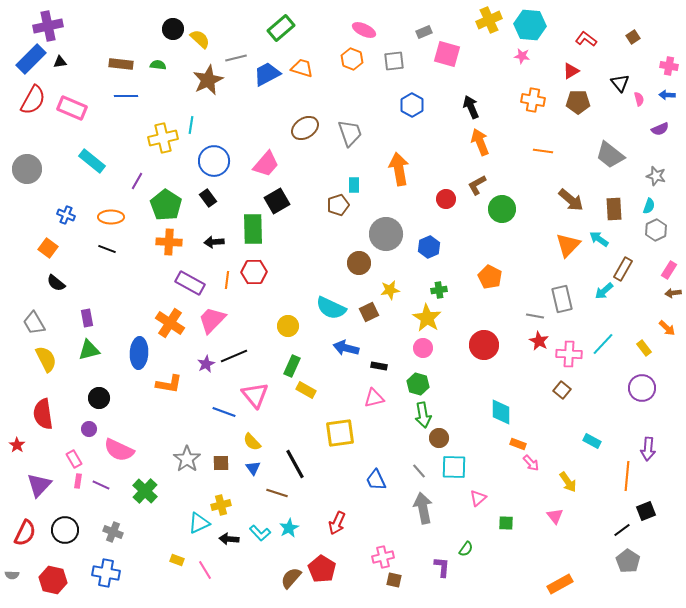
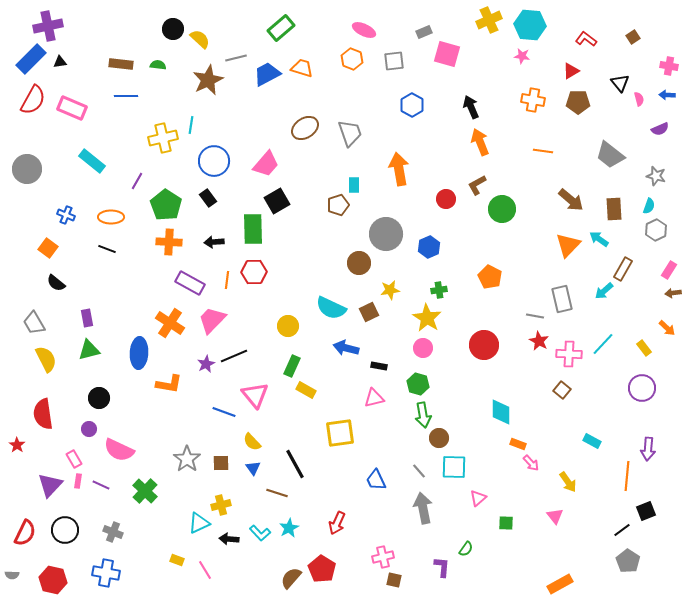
purple triangle at (39, 485): moved 11 px right
